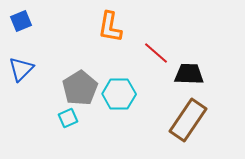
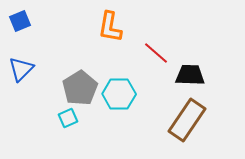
blue square: moved 1 px left
black trapezoid: moved 1 px right, 1 px down
brown rectangle: moved 1 px left
